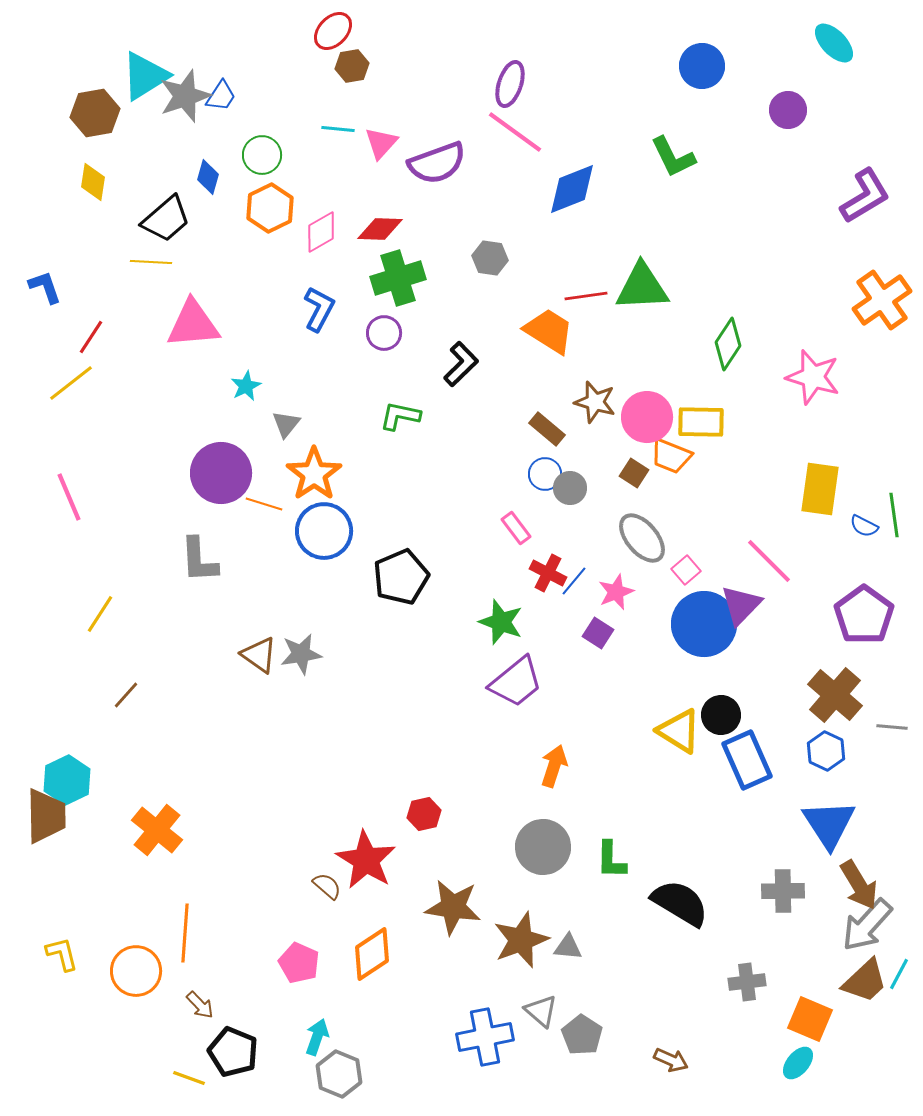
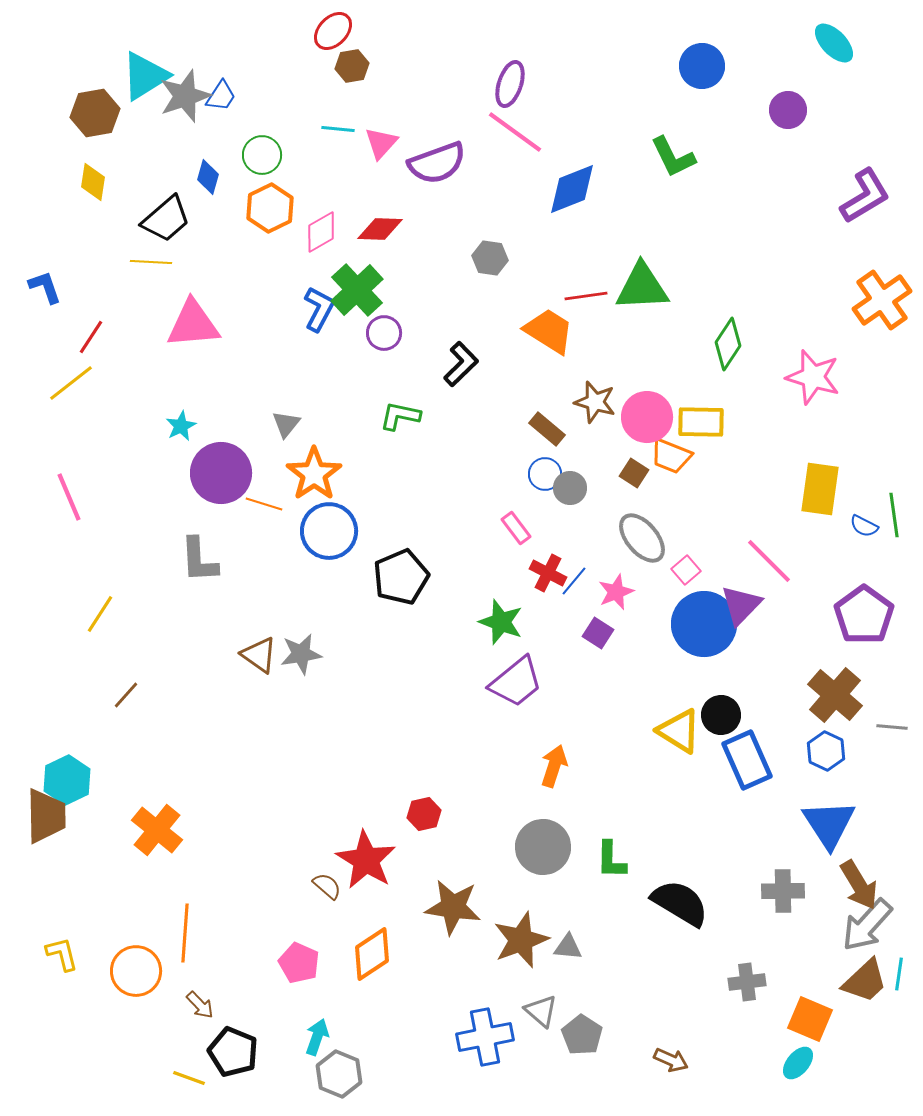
green cross at (398, 278): moved 41 px left, 12 px down; rotated 26 degrees counterclockwise
cyan star at (246, 386): moved 65 px left, 40 px down
blue circle at (324, 531): moved 5 px right
cyan line at (899, 974): rotated 20 degrees counterclockwise
